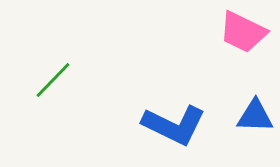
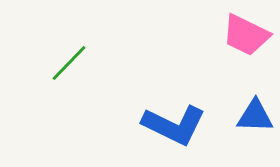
pink trapezoid: moved 3 px right, 3 px down
green line: moved 16 px right, 17 px up
